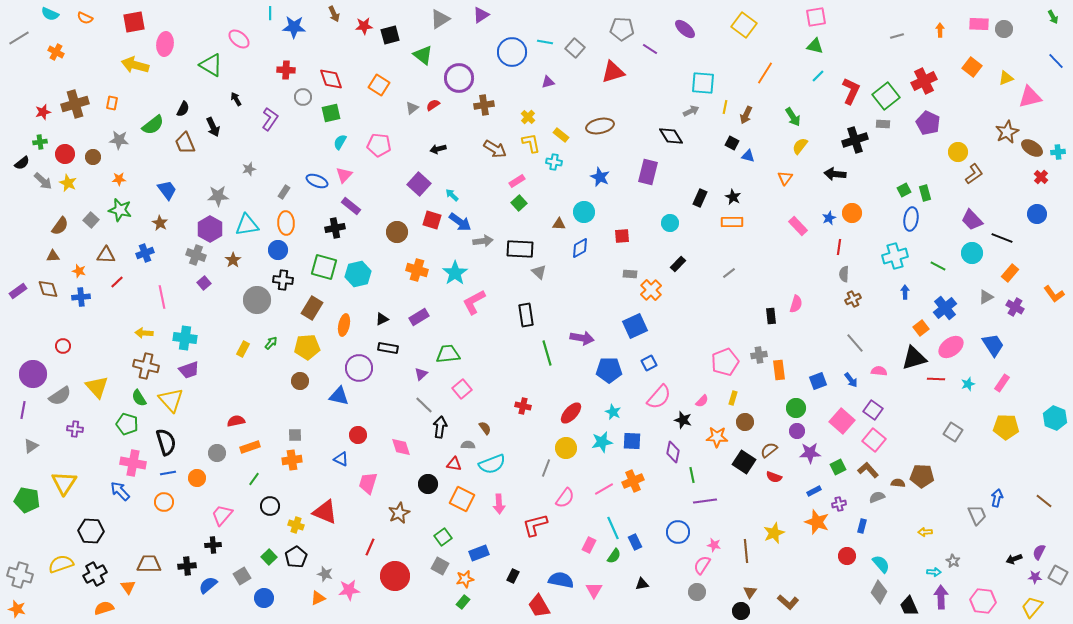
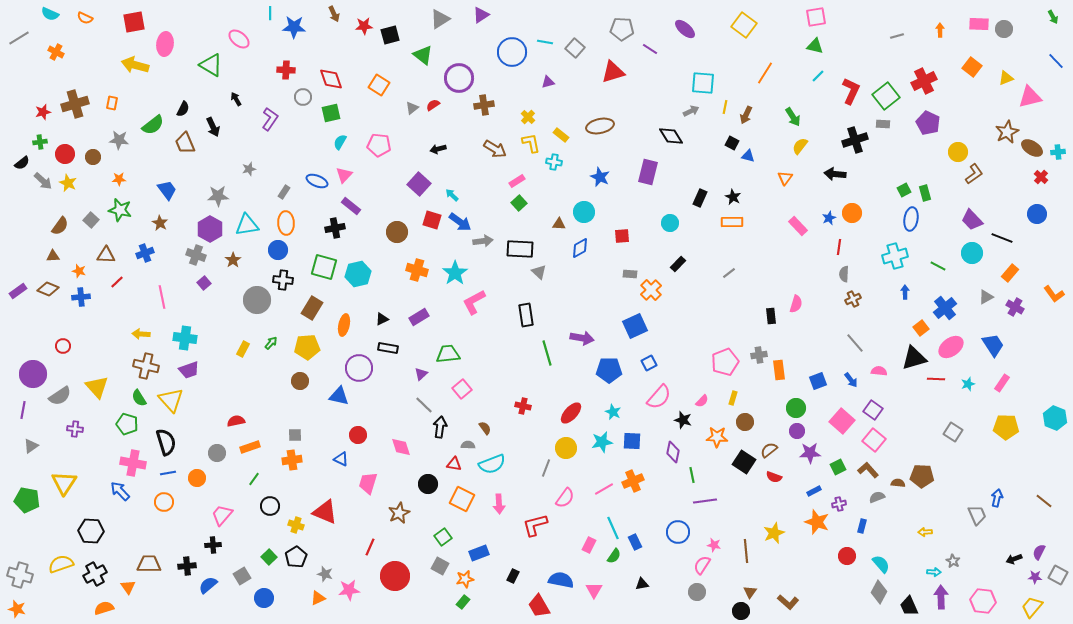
brown diamond at (48, 289): rotated 50 degrees counterclockwise
yellow arrow at (144, 333): moved 3 px left, 1 px down
